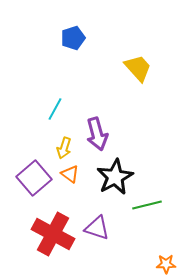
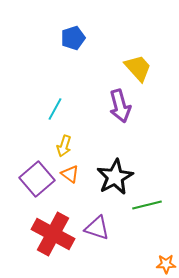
purple arrow: moved 23 px right, 28 px up
yellow arrow: moved 2 px up
purple square: moved 3 px right, 1 px down
